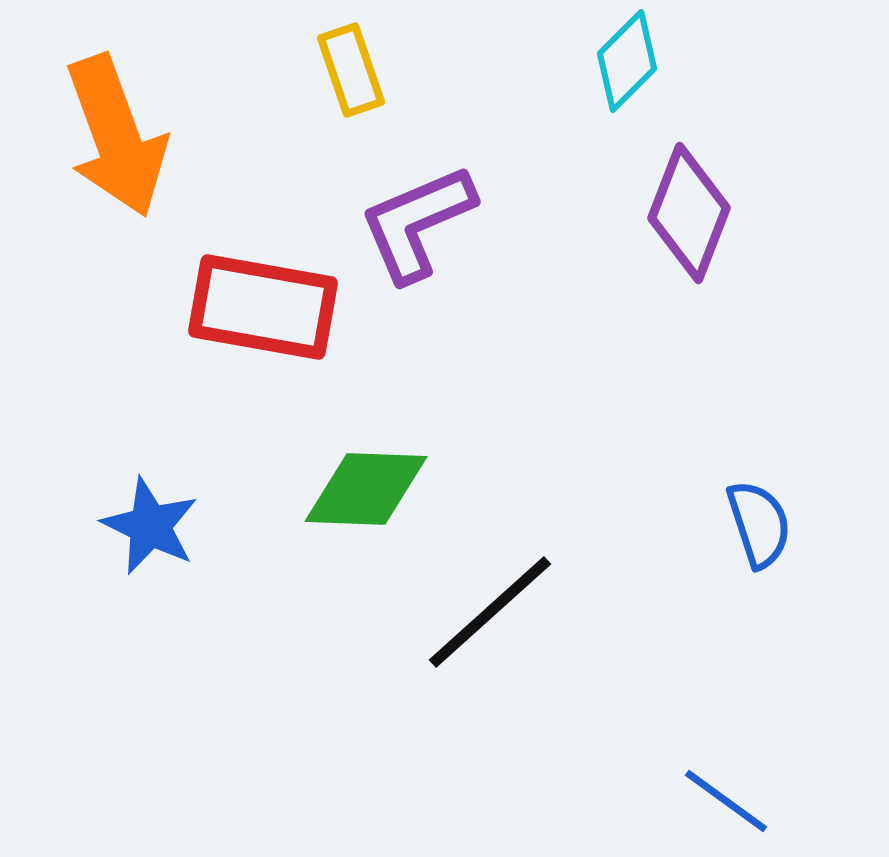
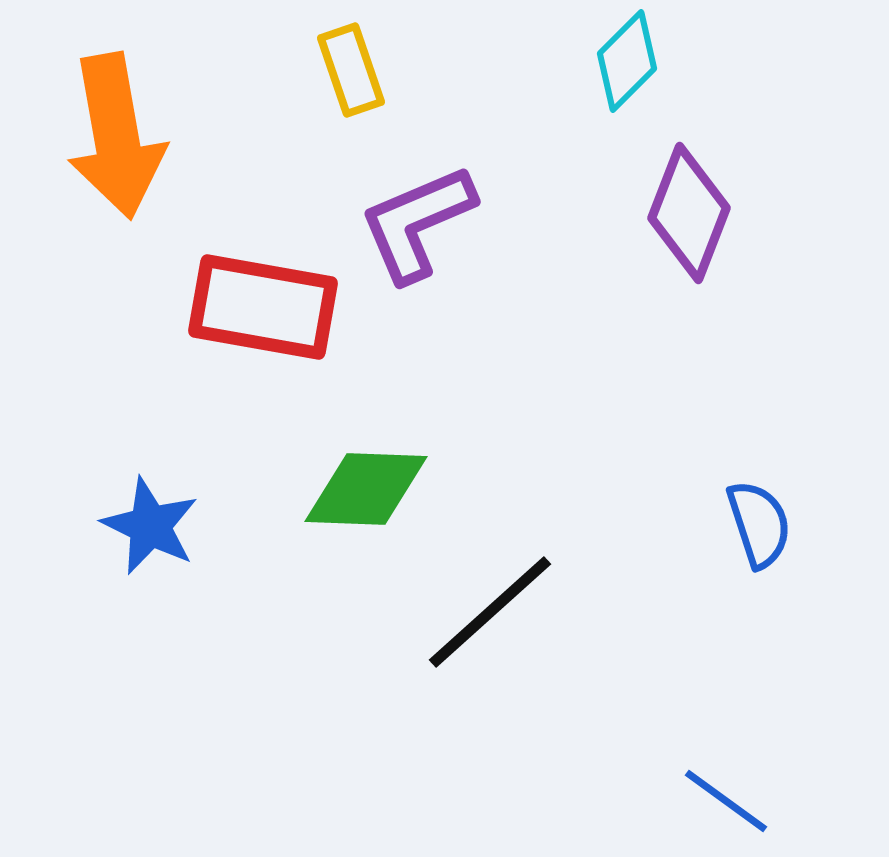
orange arrow: rotated 10 degrees clockwise
